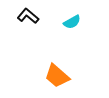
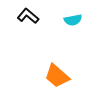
cyan semicircle: moved 1 px right, 2 px up; rotated 18 degrees clockwise
